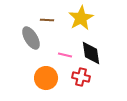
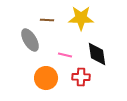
yellow star: rotated 30 degrees clockwise
gray ellipse: moved 1 px left, 2 px down
black diamond: moved 6 px right, 1 px down
red cross: rotated 12 degrees counterclockwise
